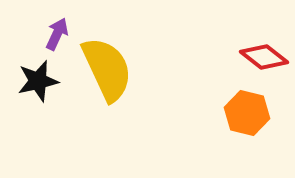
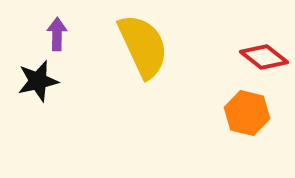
purple arrow: rotated 24 degrees counterclockwise
yellow semicircle: moved 36 px right, 23 px up
